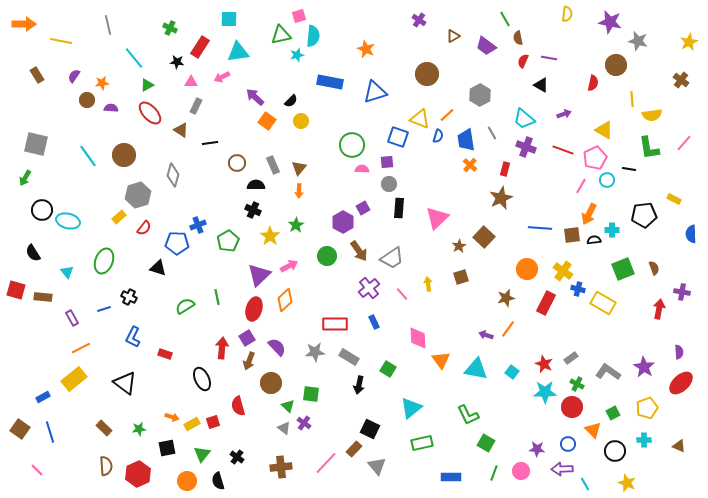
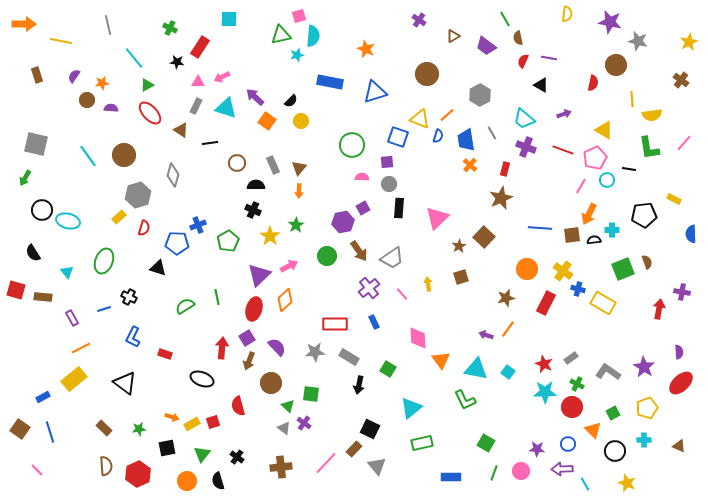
cyan triangle at (238, 52): moved 12 px left, 56 px down; rotated 25 degrees clockwise
brown rectangle at (37, 75): rotated 14 degrees clockwise
pink triangle at (191, 82): moved 7 px right
pink semicircle at (362, 169): moved 8 px down
purple hexagon at (343, 222): rotated 20 degrees clockwise
red semicircle at (144, 228): rotated 21 degrees counterclockwise
brown semicircle at (654, 268): moved 7 px left, 6 px up
cyan square at (512, 372): moved 4 px left
black ellipse at (202, 379): rotated 45 degrees counterclockwise
green L-shape at (468, 415): moved 3 px left, 15 px up
